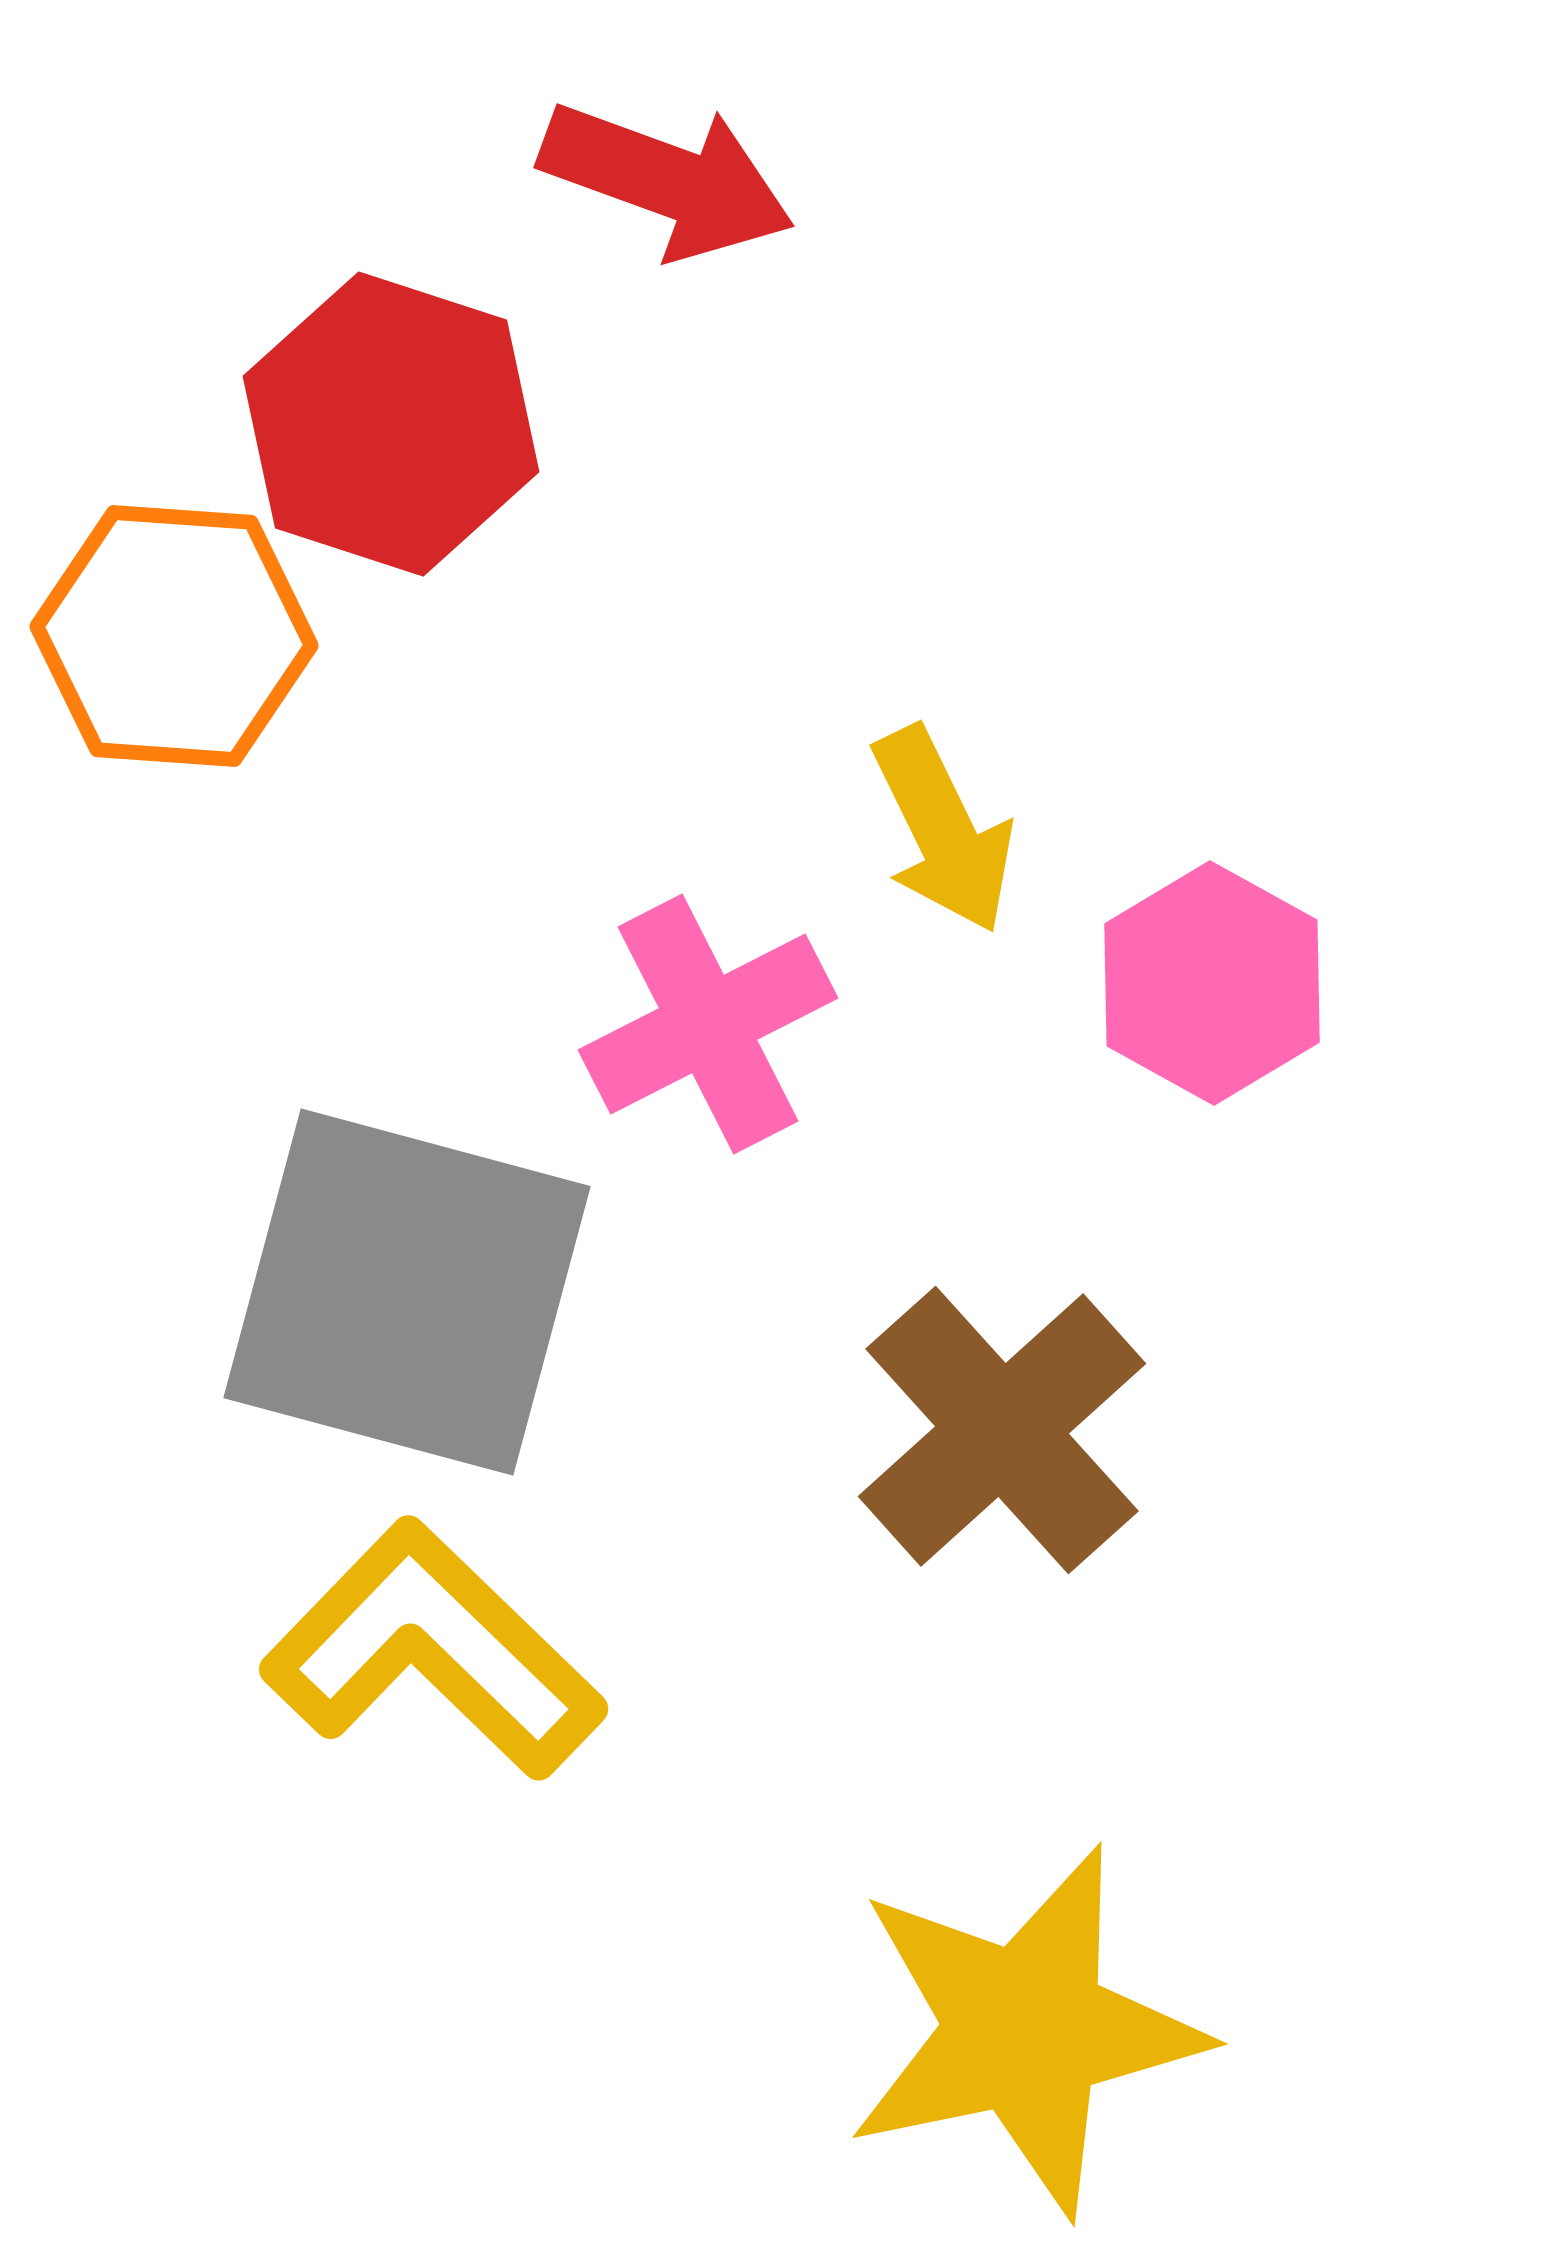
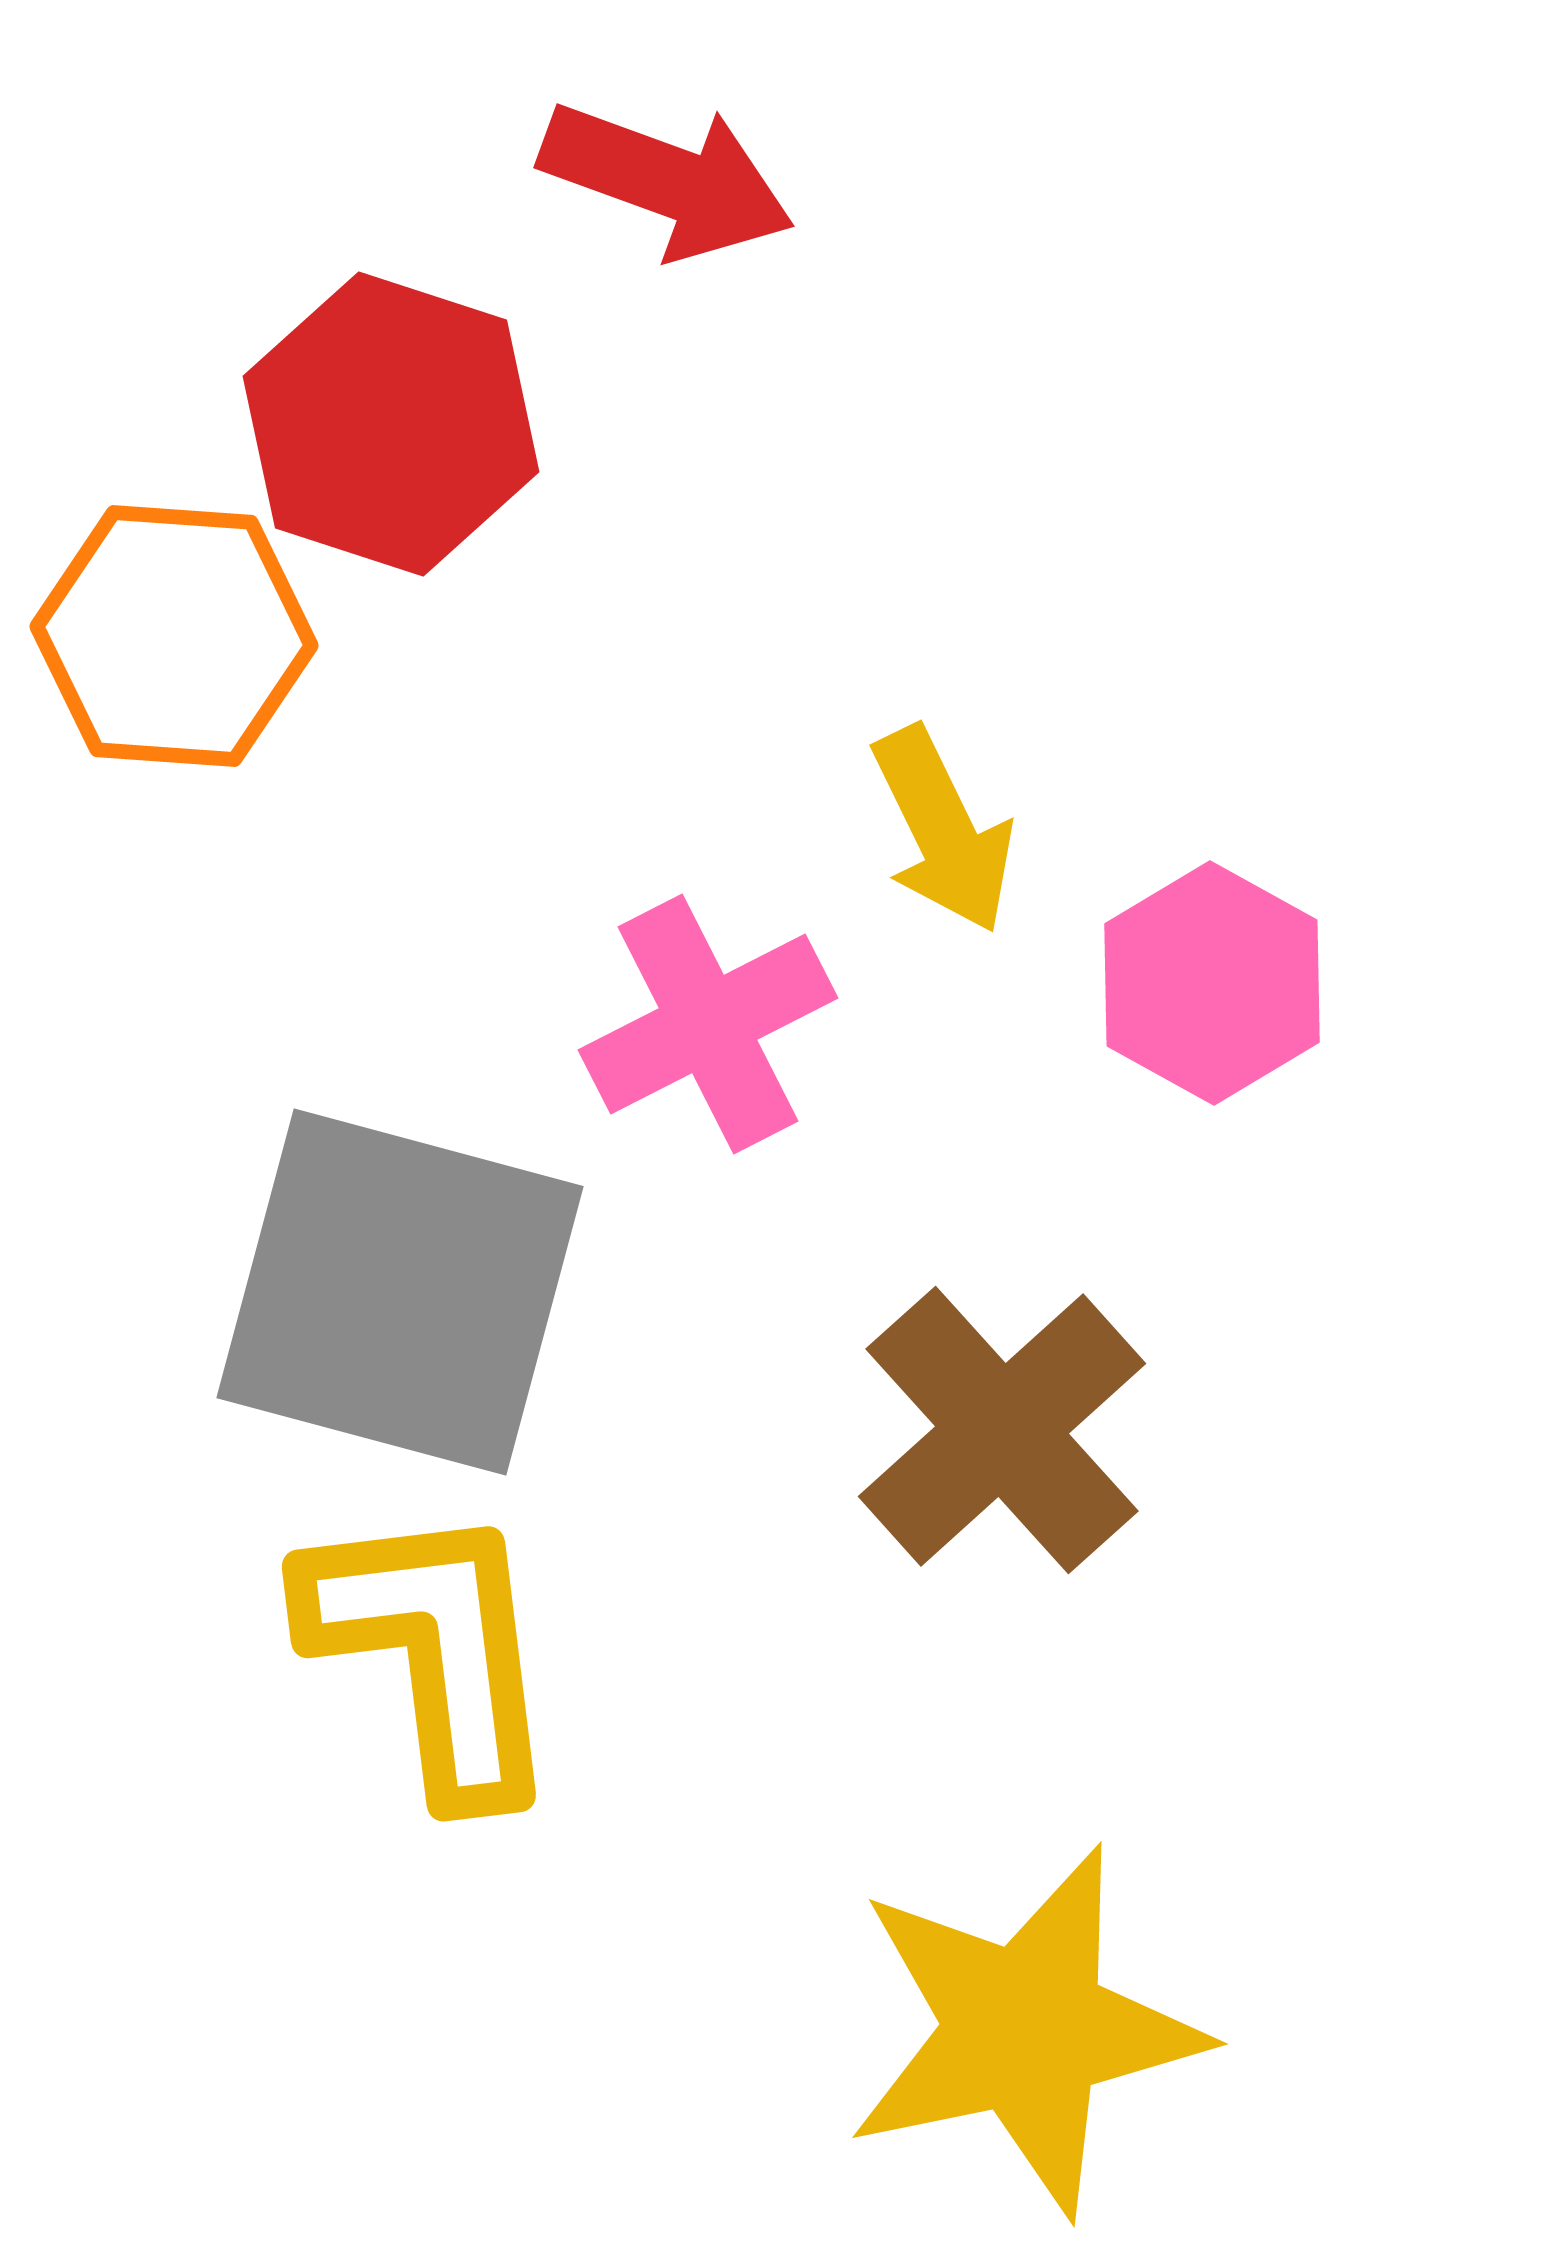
gray square: moved 7 px left
yellow L-shape: rotated 39 degrees clockwise
